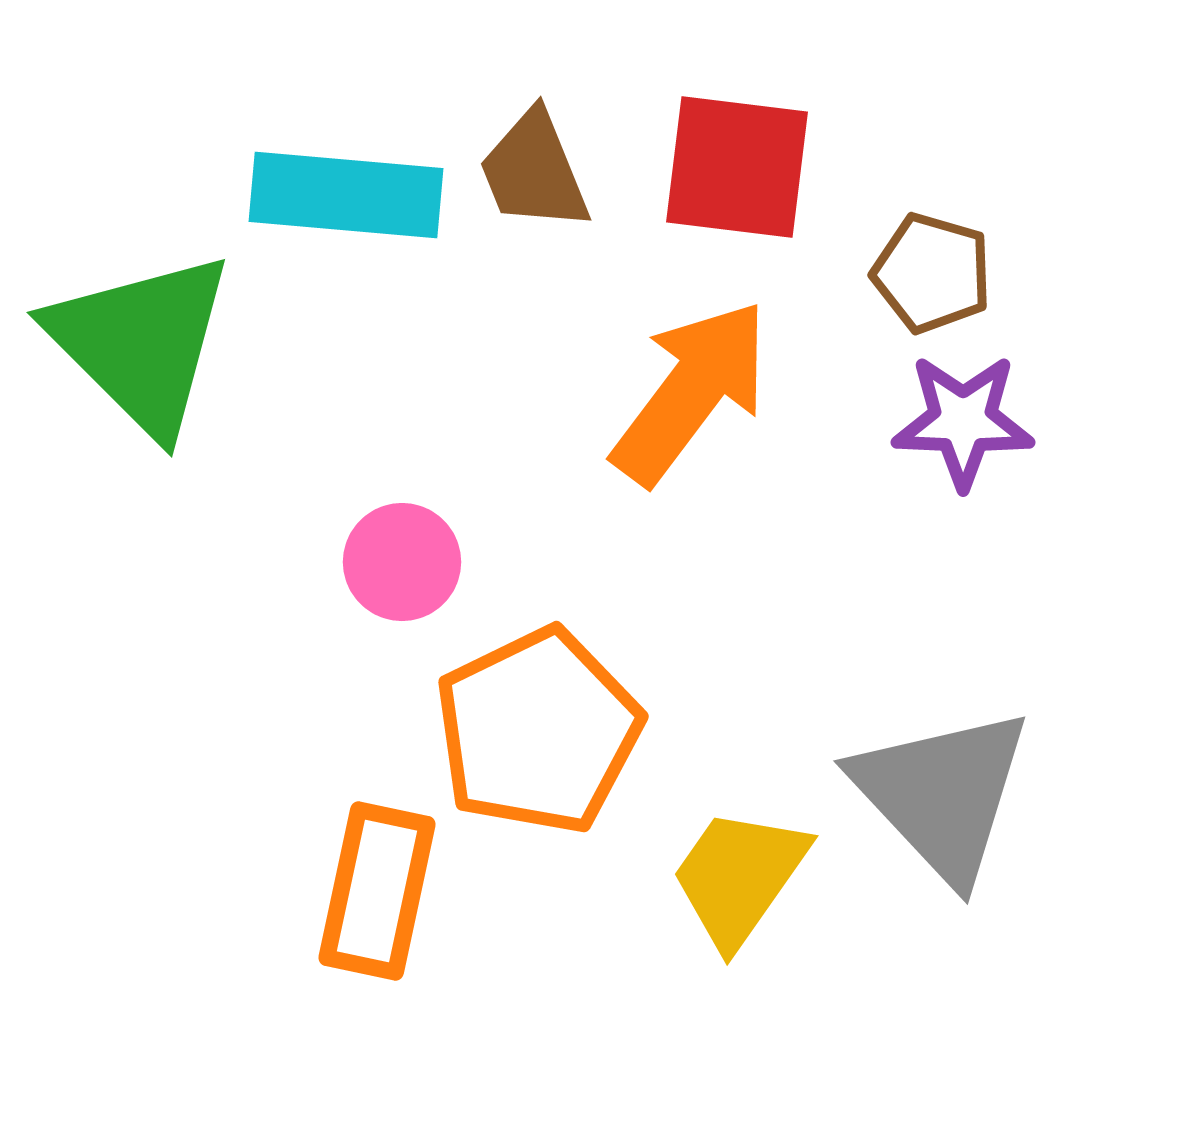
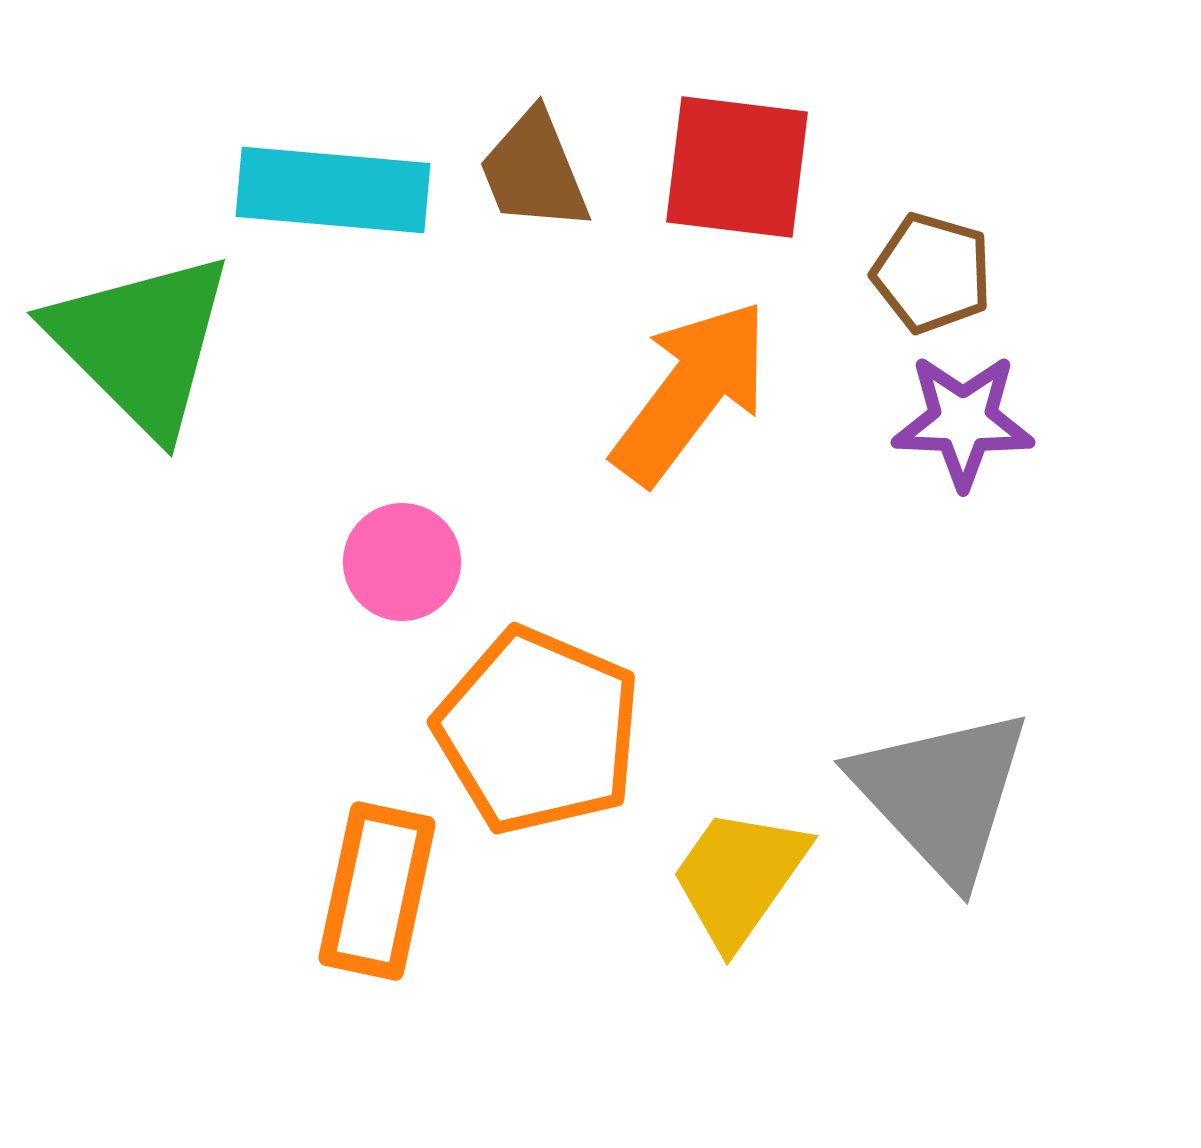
cyan rectangle: moved 13 px left, 5 px up
orange pentagon: rotated 23 degrees counterclockwise
